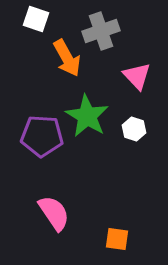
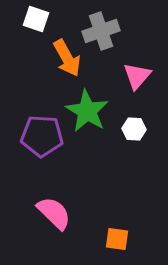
pink triangle: rotated 24 degrees clockwise
green star: moved 5 px up
white hexagon: rotated 15 degrees counterclockwise
pink semicircle: rotated 12 degrees counterclockwise
